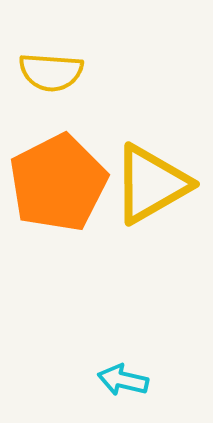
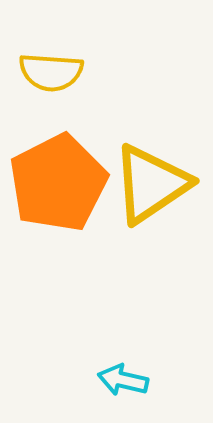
yellow triangle: rotated 4 degrees counterclockwise
